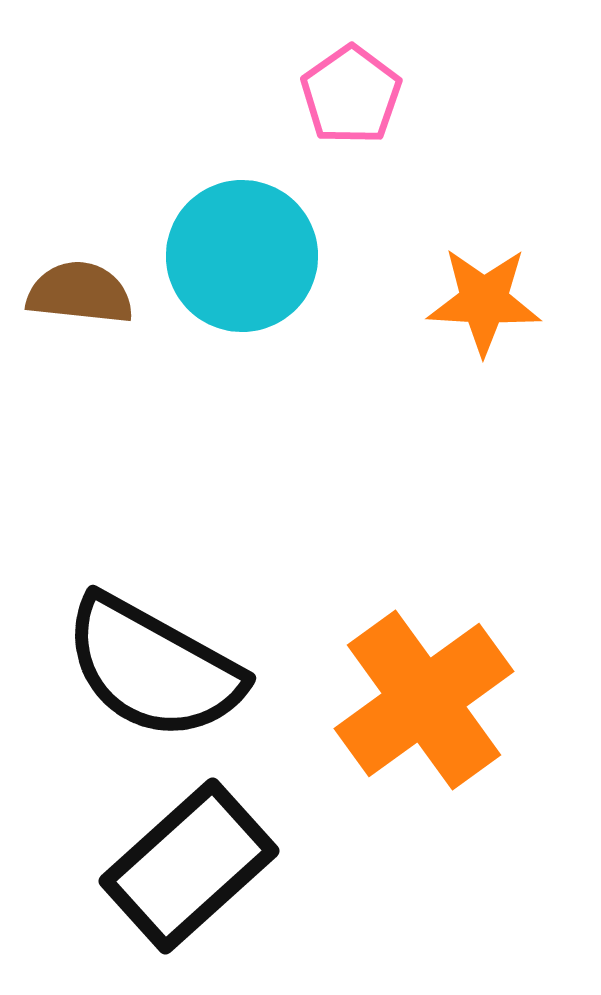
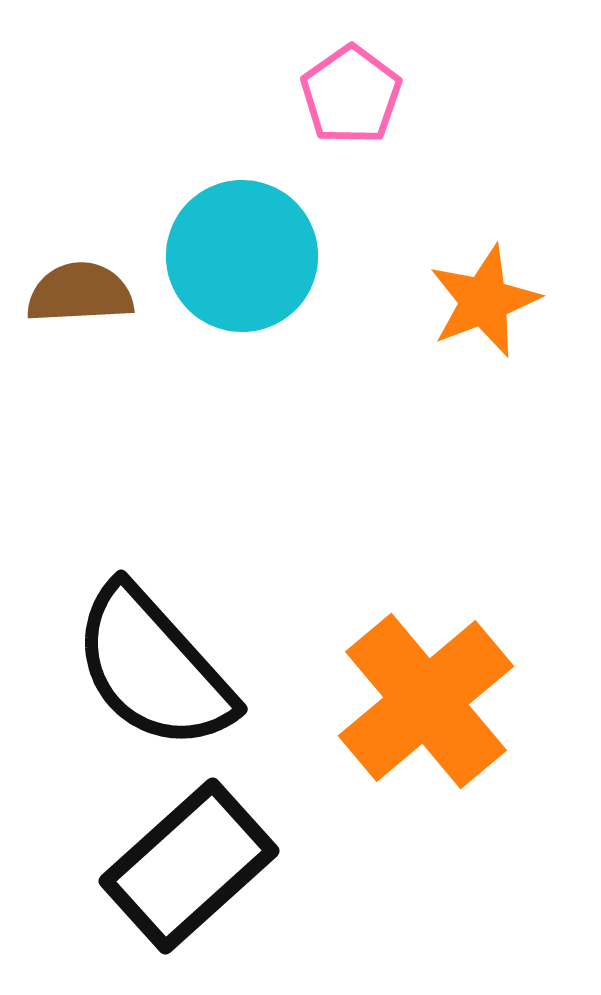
brown semicircle: rotated 9 degrees counterclockwise
orange star: rotated 24 degrees counterclockwise
black semicircle: rotated 19 degrees clockwise
orange cross: moved 2 px right, 1 px down; rotated 4 degrees counterclockwise
